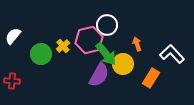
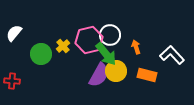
white circle: moved 3 px right, 10 px down
white semicircle: moved 1 px right, 3 px up
orange arrow: moved 1 px left, 3 px down
white L-shape: moved 1 px down
yellow circle: moved 7 px left, 7 px down
orange rectangle: moved 4 px left, 3 px up; rotated 72 degrees clockwise
